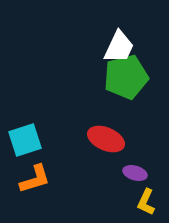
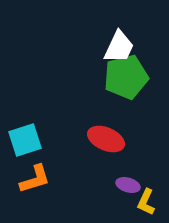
purple ellipse: moved 7 px left, 12 px down
